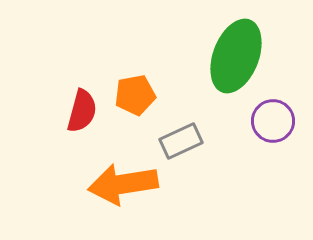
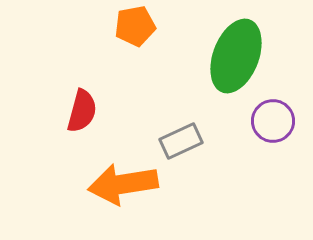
orange pentagon: moved 69 px up
